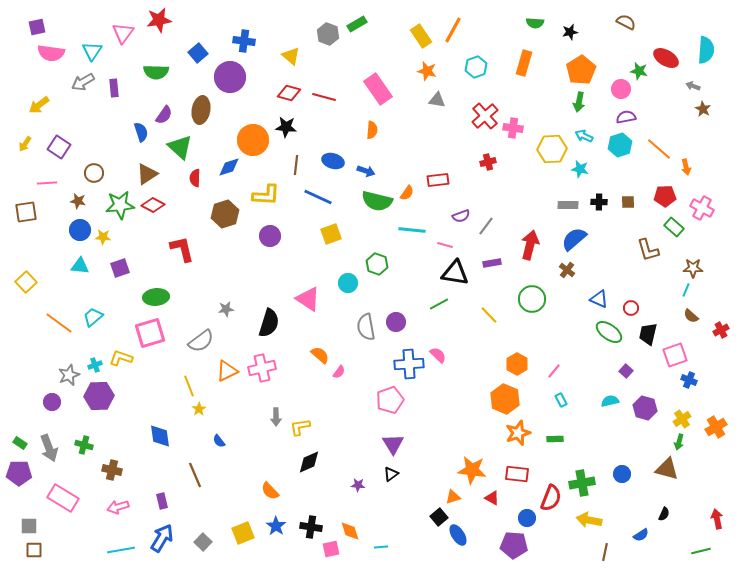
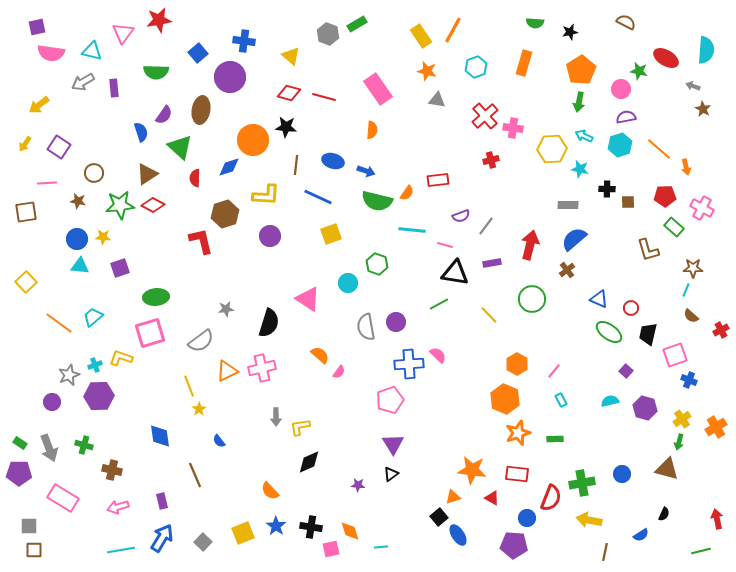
cyan triangle at (92, 51): rotated 50 degrees counterclockwise
red cross at (488, 162): moved 3 px right, 2 px up
black cross at (599, 202): moved 8 px right, 13 px up
blue circle at (80, 230): moved 3 px left, 9 px down
red L-shape at (182, 249): moved 19 px right, 8 px up
brown cross at (567, 270): rotated 14 degrees clockwise
